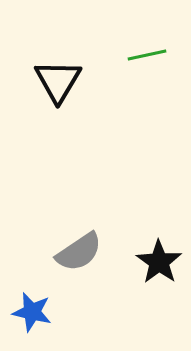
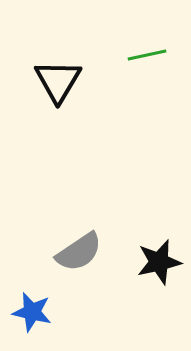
black star: rotated 24 degrees clockwise
